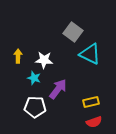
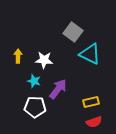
cyan star: moved 3 px down
